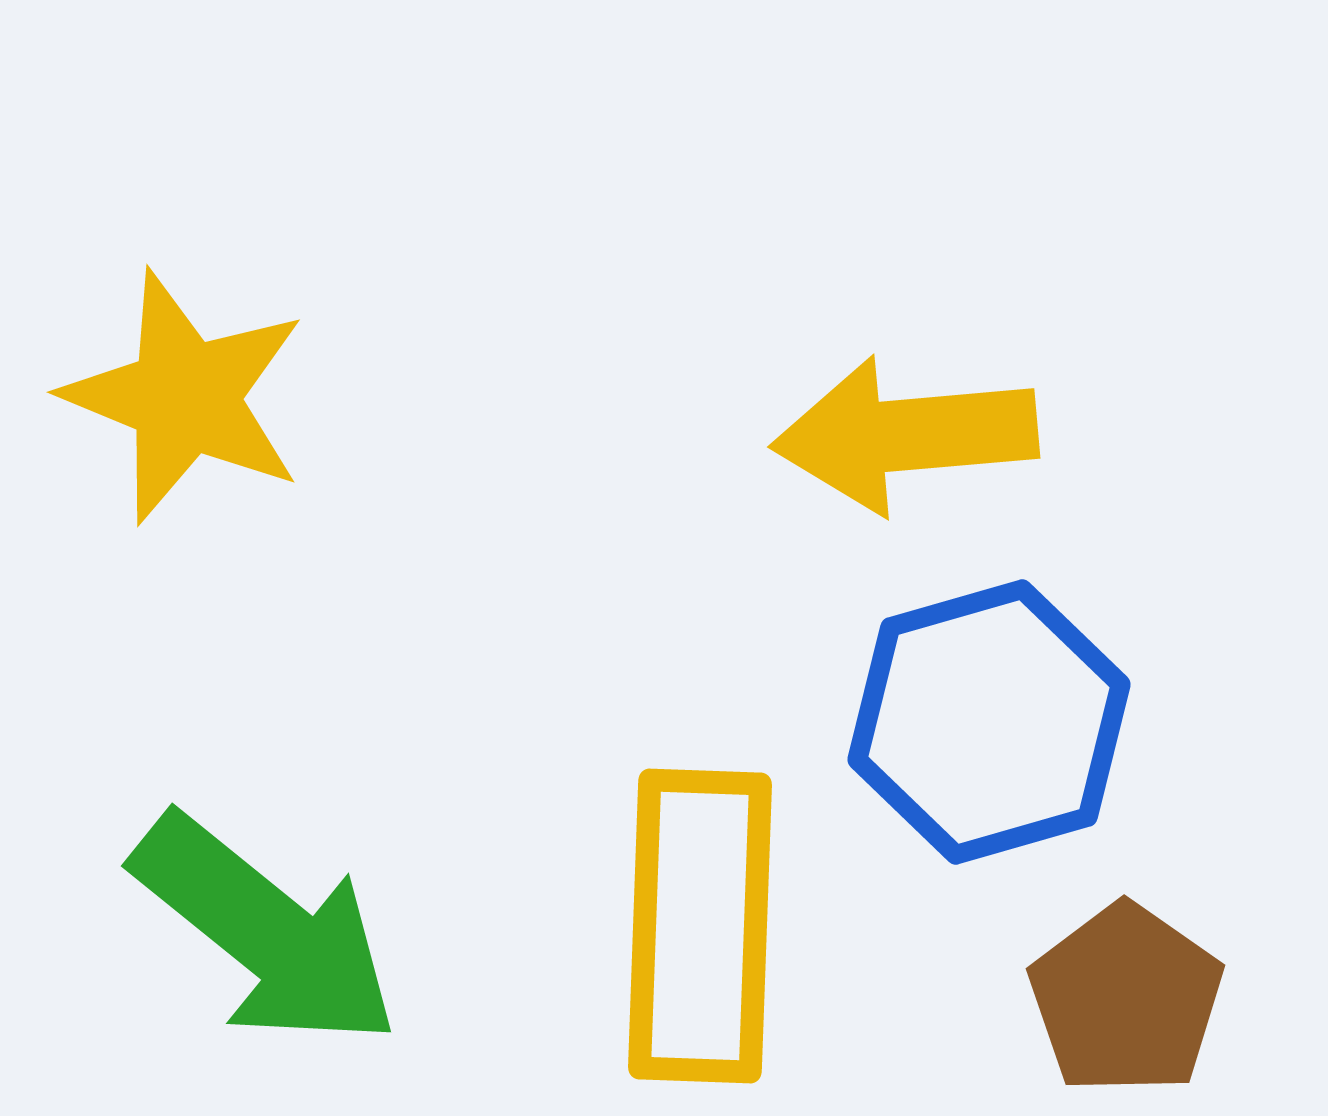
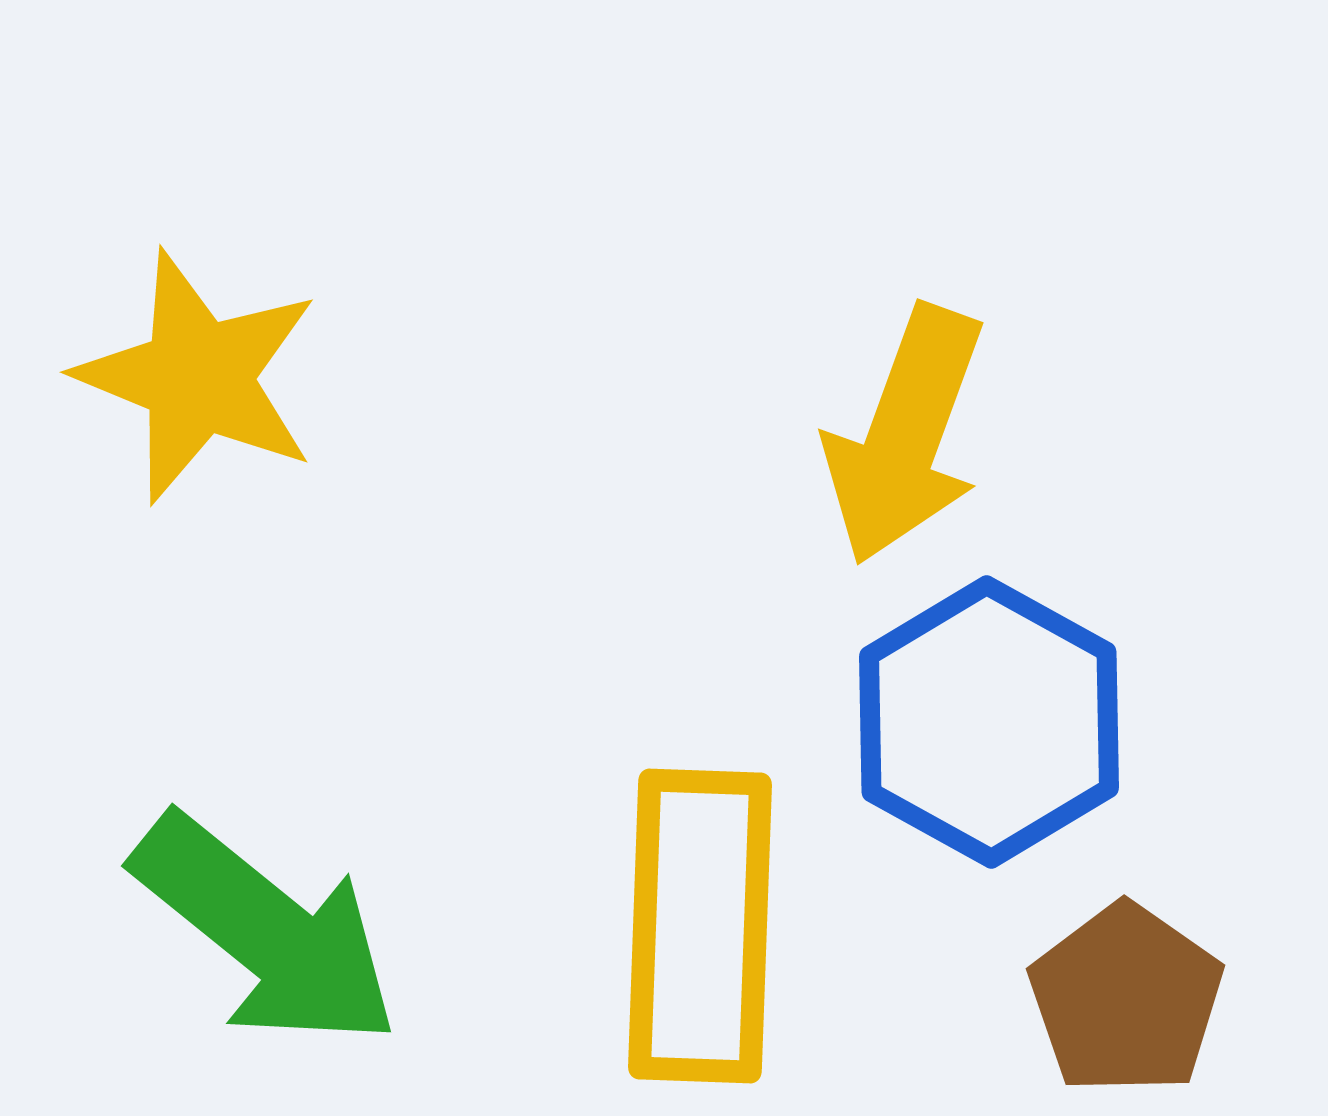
yellow star: moved 13 px right, 20 px up
yellow arrow: rotated 65 degrees counterclockwise
blue hexagon: rotated 15 degrees counterclockwise
